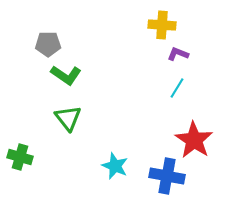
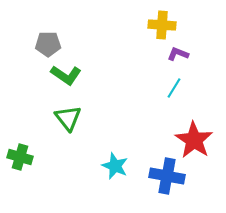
cyan line: moved 3 px left
